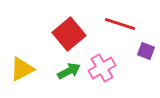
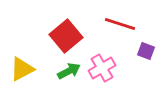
red square: moved 3 px left, 2 px down
